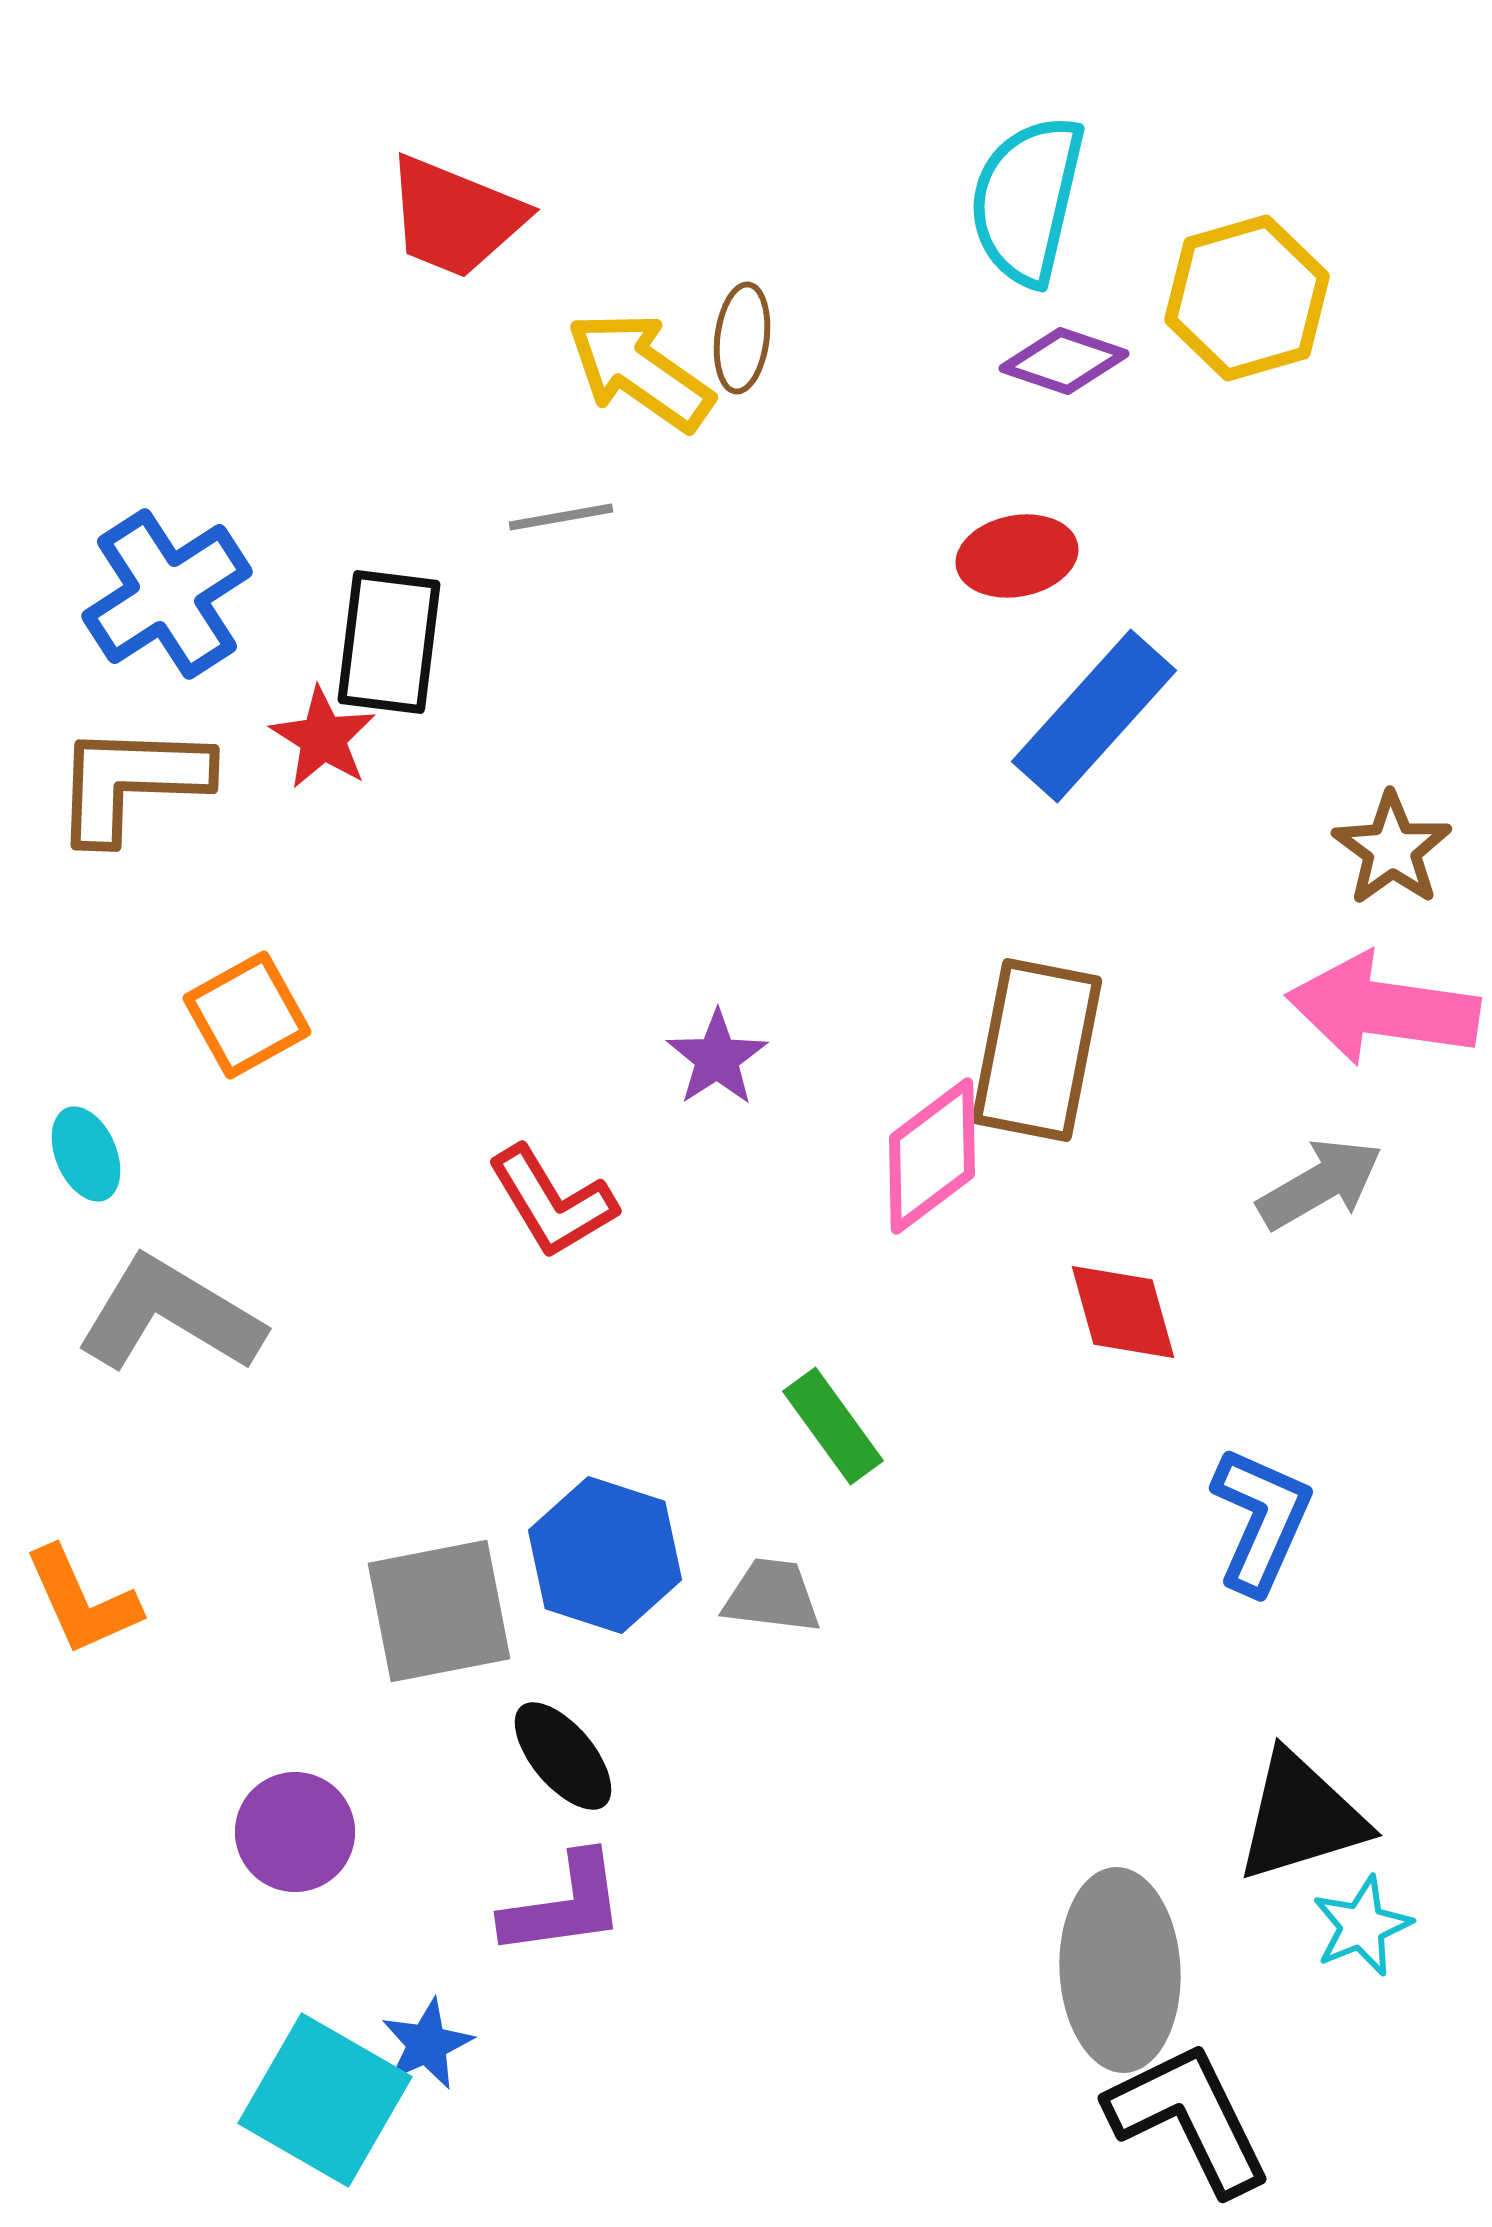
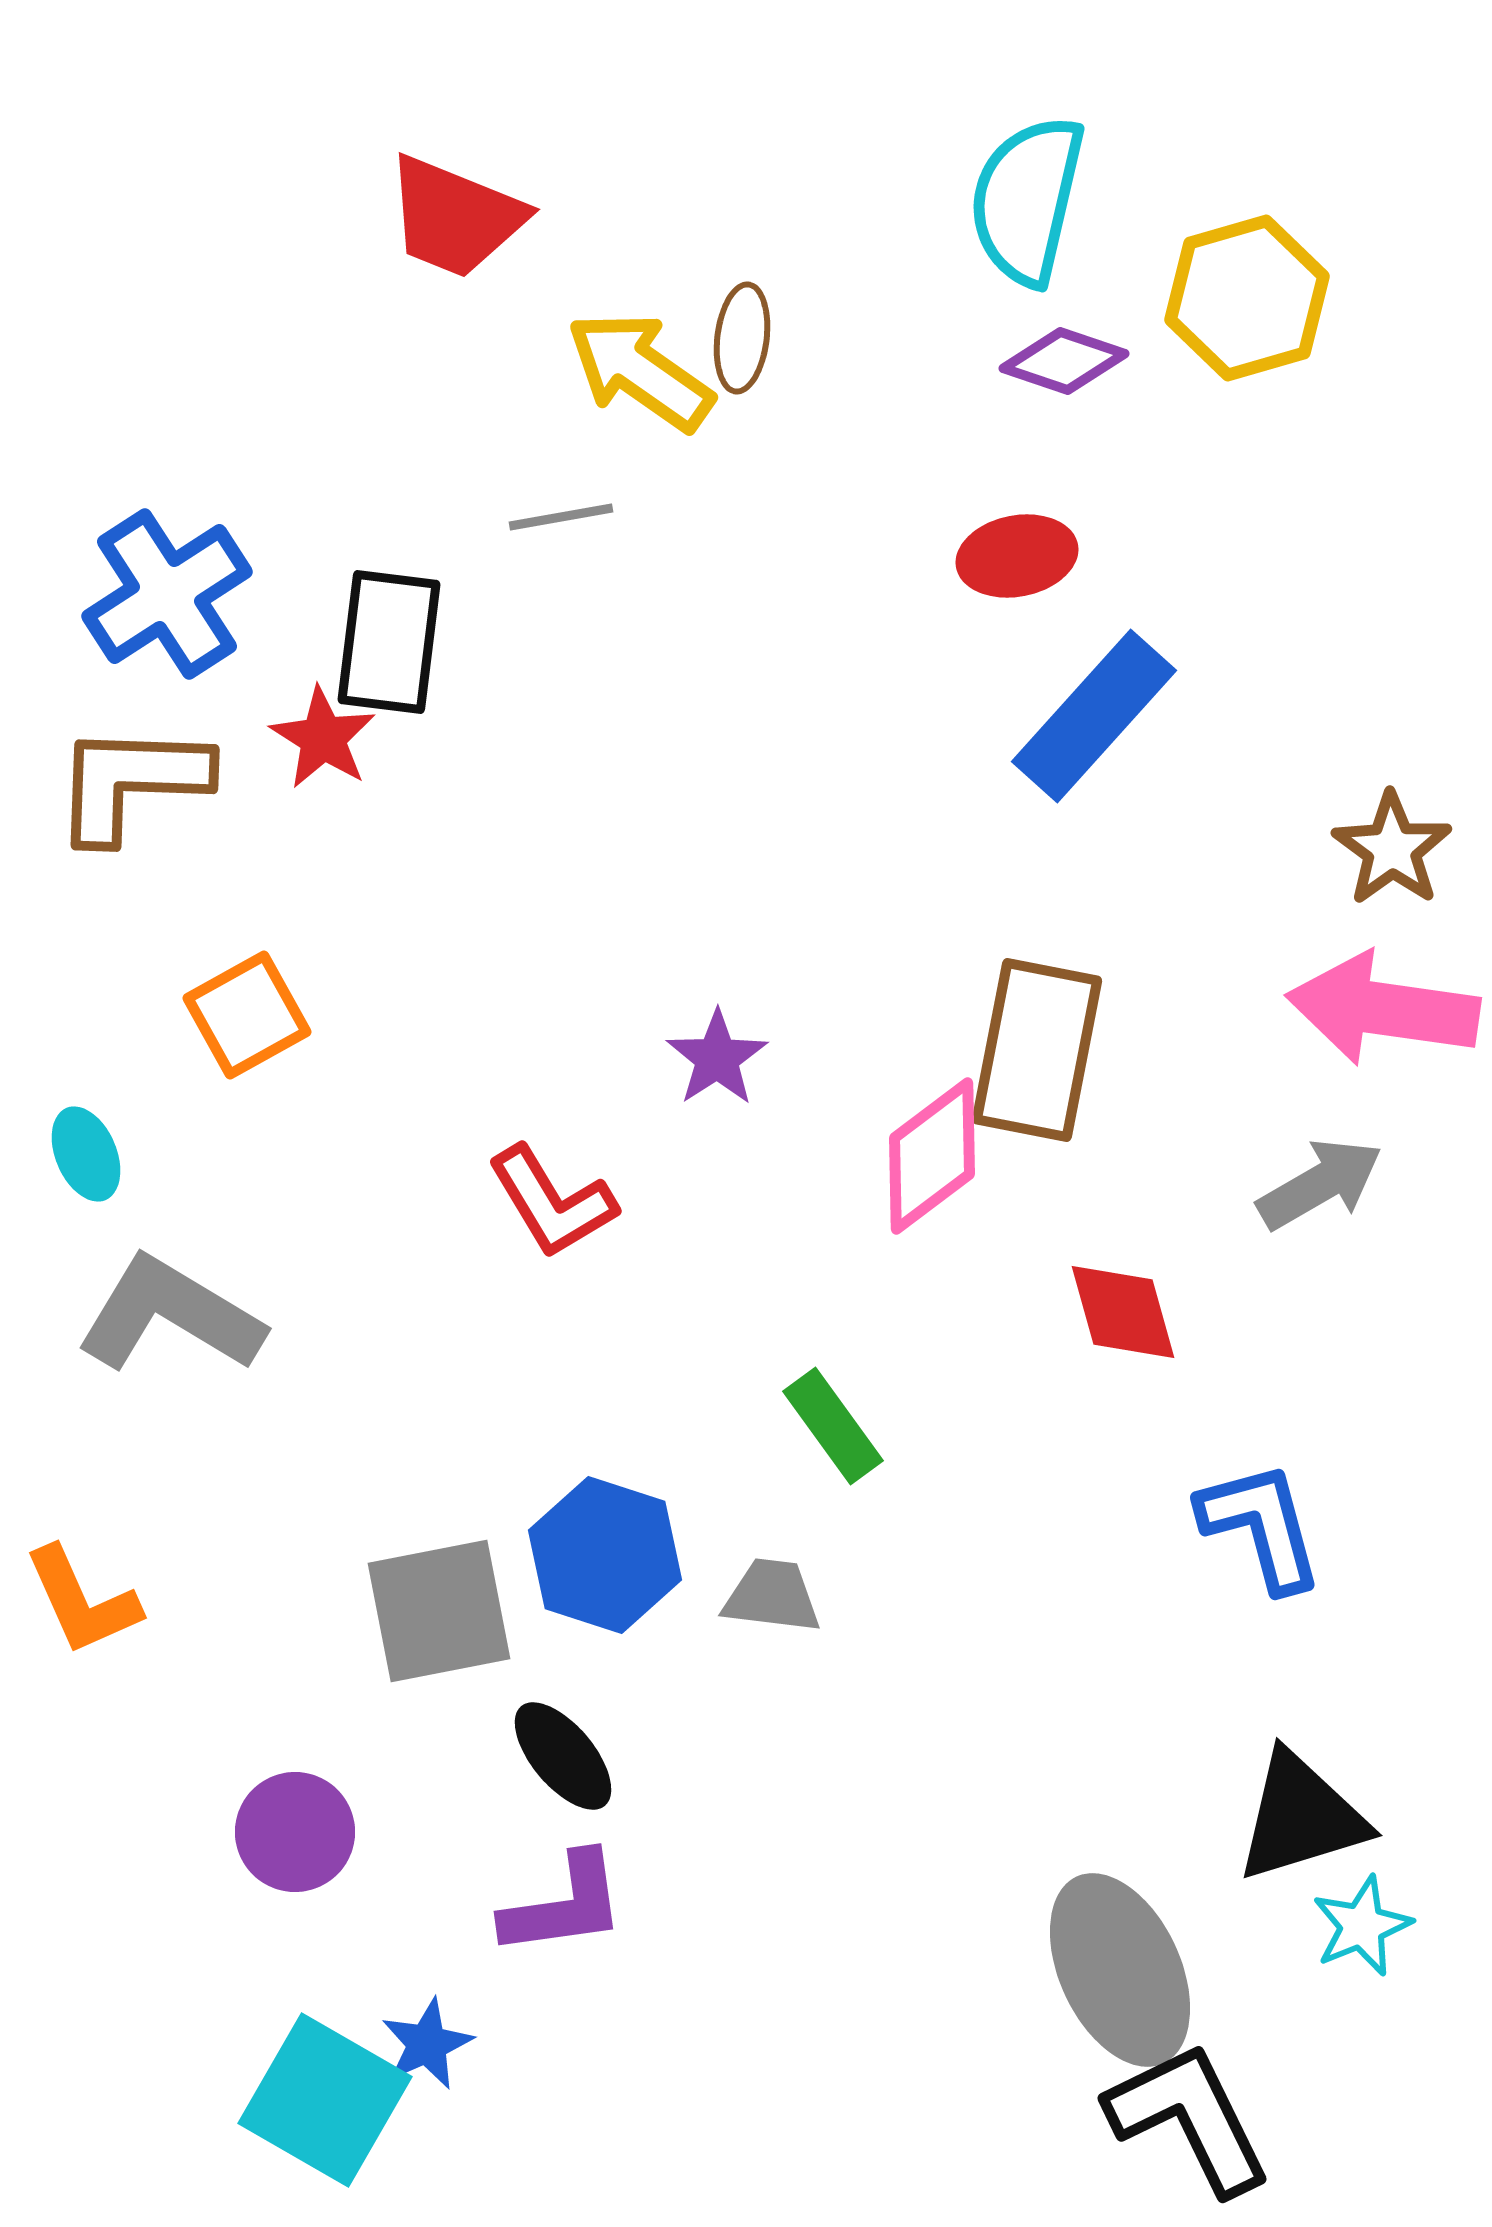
blue L-shape: moved 6 px down; rotated 39 degrees counterclockwise
gray ellipse: rotated 22 degrees counterclockwise
